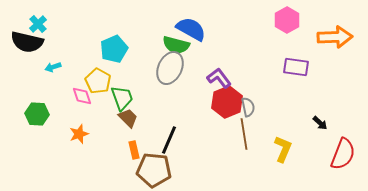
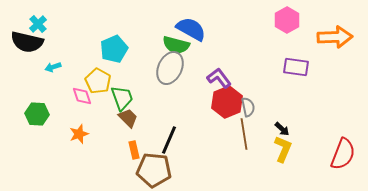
black arrow: moved 38 px left, 6 px down
